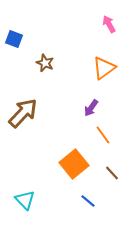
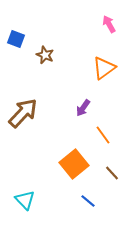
blue square: moved 2 px right
brown star: moved 8 px up
purple arrow: moved 8 px left
